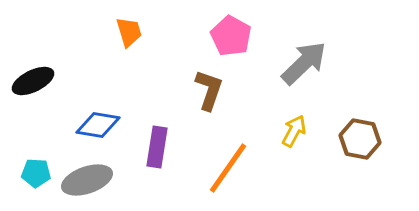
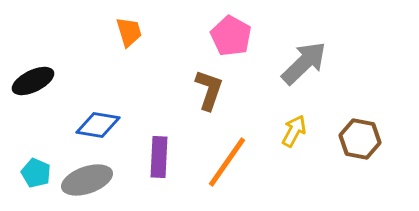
purple rectangle: moved 2 px right, 10 px down; rotated 6 degrees counterclockwise
orange line: moved 1 px left, 6 px up
cyan pentagon: rotated 20 degrees clockwise
